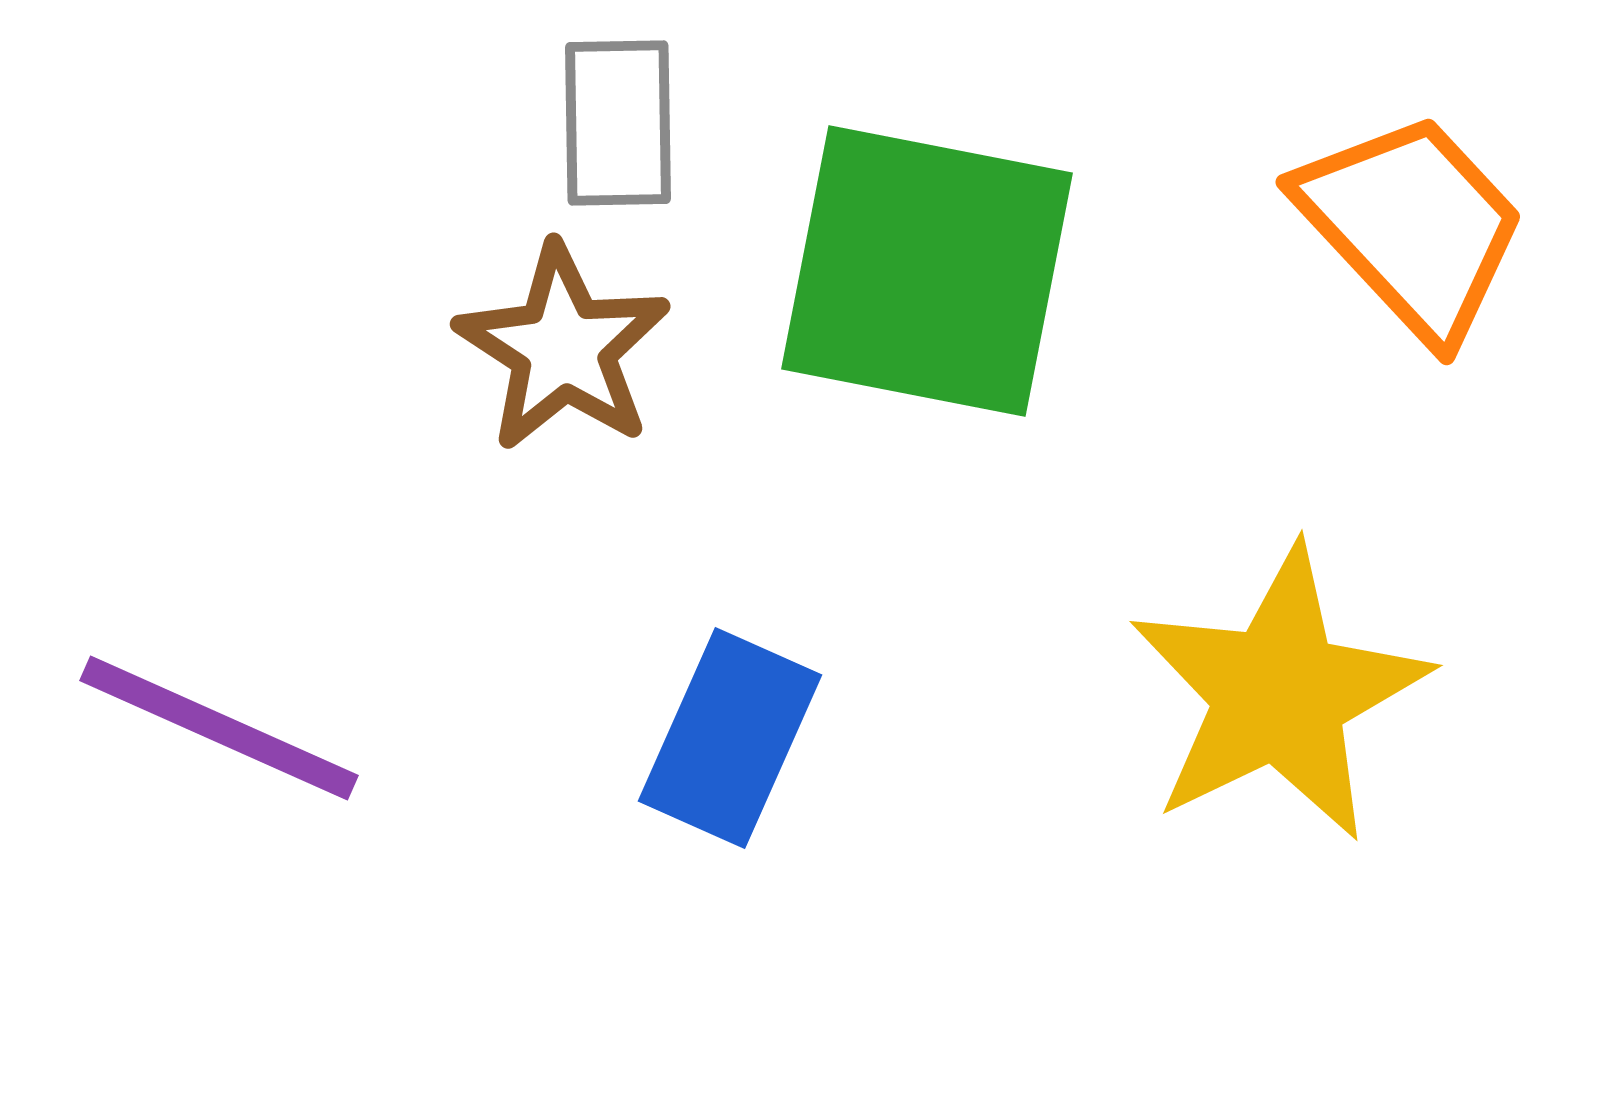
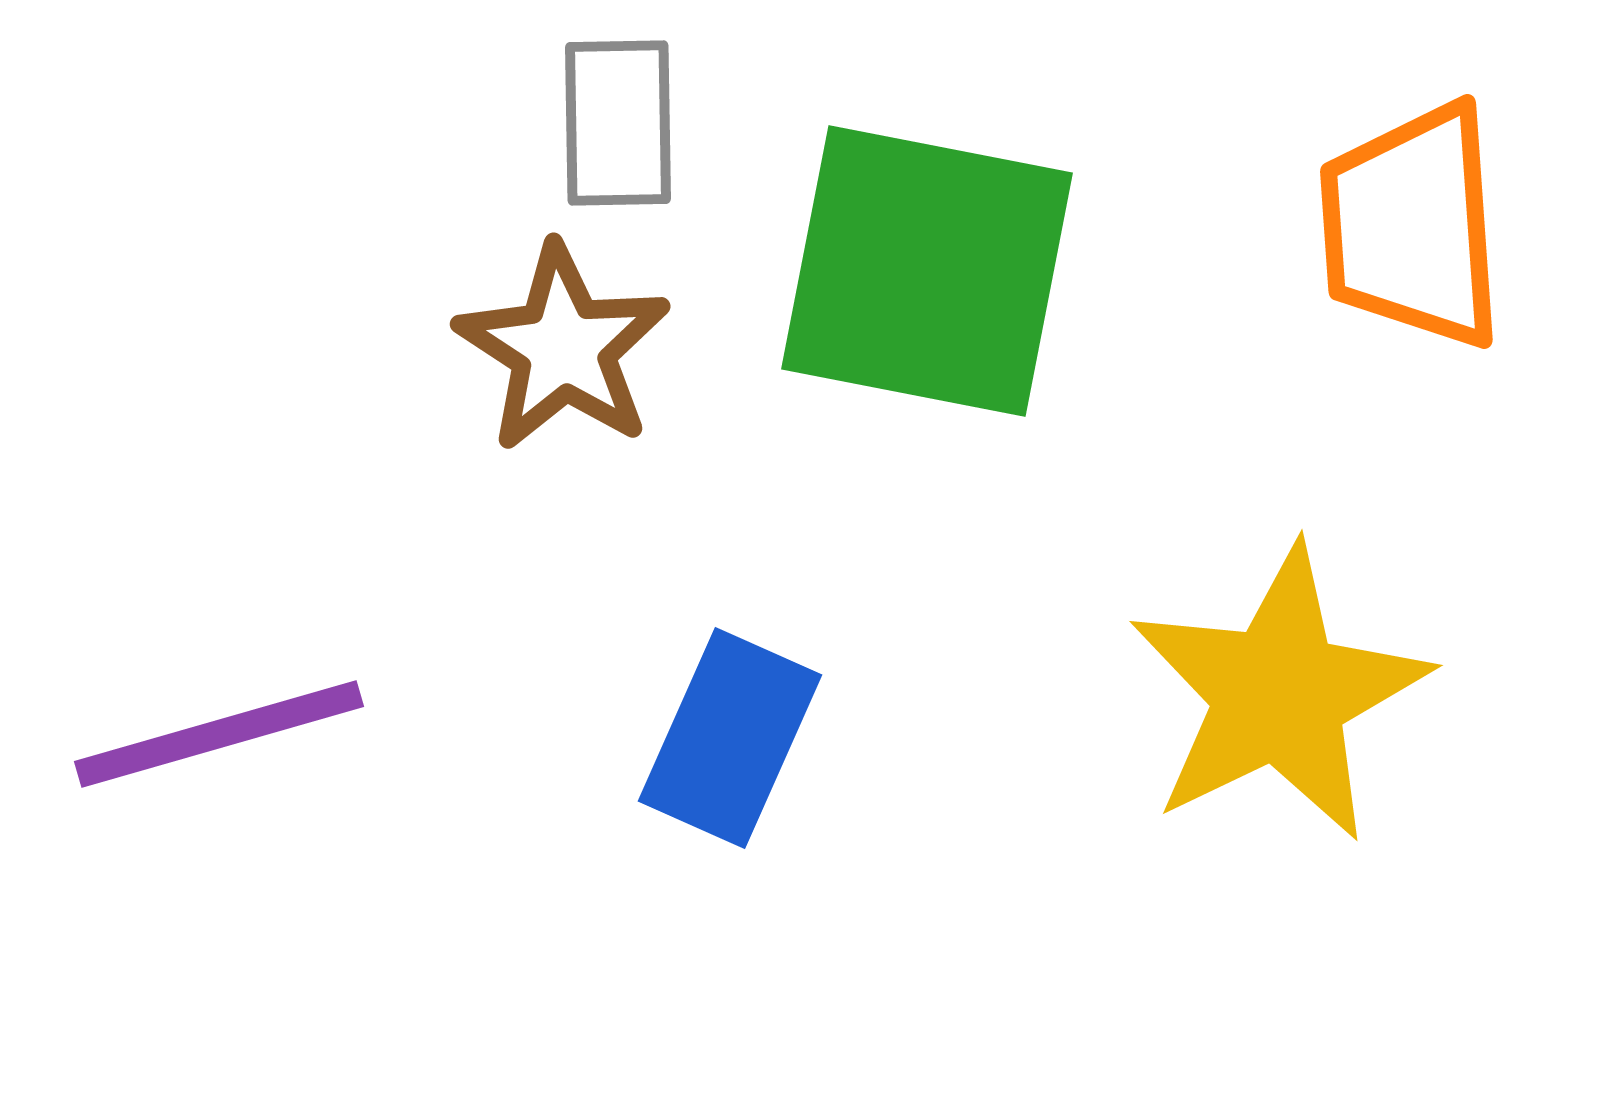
orange trapezoid: rotated 141 degrees counterclockwise
purple line: moved 6 px down; rotated 40 degrees counterclockwise
